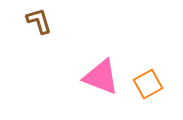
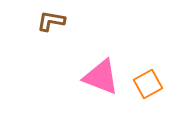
brown L-shape: moved 12 px right; rotated 64 degrees counterclockwise
